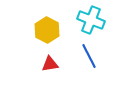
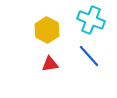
blue line: rotated 15 degrees counterclockwise
